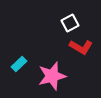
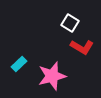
white square: rotated 30 degrees counterclockwise
red L-shape: moved 1 px right
